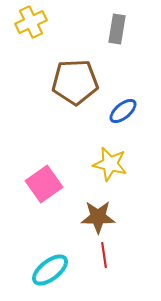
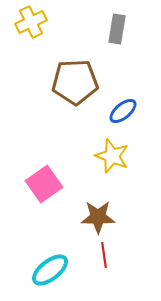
yellow star: moved 2 px right, 8 px up; rotated 8 degrees clockwise
